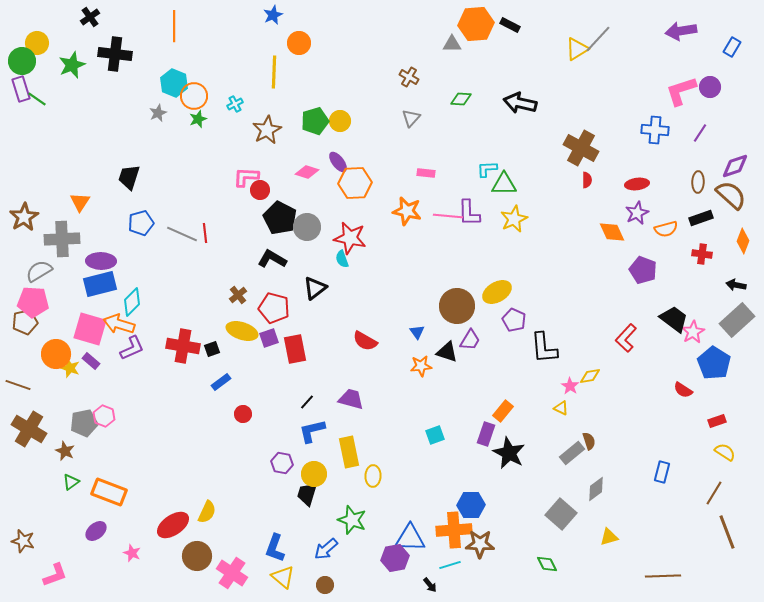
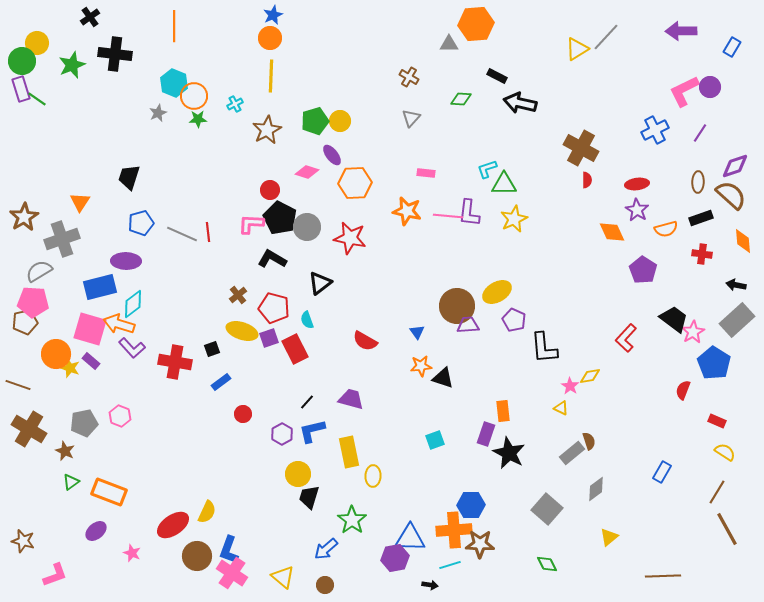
black rectangle at (510, 25): moved 13 px left, 51 px down
purple arrow at (681, 31): rotated 8 degrees clockwise
gray line at (598, 39): moved 8 px right, 2 px up
orange circle at (299, 43): moved 29 px left, 5 px up
gray triangle at (452, 44): moved 3 px left
yellow line at (274, 72): moved 3 px left, 4 px down
pink L-shape at (681, 91): moved 3 px right; rotated 8 degrees counterclockwise
green star at (198, 119): rotated 18 degrees clockwise
blue cross at (655, 130): rotated 32 degrees counterclockwise
purple ellipse at (338, 162): moved 6 px left, 7 px up
cyan L-shape at (487, 169): rotated 15 degrees counterclockwise
pink L-shape at (246, 177): moved 5 px right, 47 px down
red circle at (260, 190): moved 10 px right
purple L-shape at (469, 213): rotated 8 degrees clockwise
purple star at (637, 213): moved 3 px up; rotated 15 degrees counterclockwise
red line at (205, 233): moved 3 px right, 1 px up
gray cross at (62, 239): rotated 16 degrees counterclockwise
orange diamond at (743, 241): rotated 25 degrees counterclockwise
cyan semicircle at (342, 259): moved 35 px left, 61 px down
purple ellipse at (101, 261): moved 25 px right
purple pentagon at (643, 270): rotated 12 degrees clockwise
blue rectangle at (100, 284): moved 3 px down
black triangle at (315, 288): moved 5 px right, 5 px up
cyan diamond at (132, 302): moved 1 px right, 2 px down; rotated 8 degrees clockwise
purple trapezoid at (470, 340): moved 2 px left, 15 px up; rotated 125 degrees counterclockwise
red cross at (183, 346): moved 8 px left, 16 px down
purple L-shape at (132, 348): rotated 72 degrees clockwise
red rectangle at (295, 349): rotated 16 degrees counterclockwise
black triangle at (447, 352): moved 4 px left, 26 px down
red semicircle at (683, 390): rotated 78 degrees clockwise
orange rectangle at (503, 411): rotated 45 degrees counterclockwise
pink hexagon at (104, 416): moved 16 px right
red rectangle at (717, 421): rotated 42 degrees clockwise
cyan square at (435, 435): moved 5 px down
purple hexagon at (282, 463): moved 29 px up; rotated 20 degrees clockwise
blue rectangle at (662, 472): rotated 15 degrees clockwise
yellow circle at (314, 474): moved 16 px left
brown line at (714, 493): moved 3 px right, 1 px up
black trapezoid at (307, 494): moved 2 px right, 3 px down
gray square at (561, 514): moved 14 px left, 5 px up
green star at (352, 520): rotated 16 degrees clockwise
brown line at (727, 532): moved 3 px up; rotated 8 degrees counterclockwise
yellow triangle at (609, 537): rotated 24 degrees counterclockwise
blue L-shape at (275, 548): moved 46 px left, 2 px down
black arrow at (430, 585): rotated 42 degrees counterclockwise
